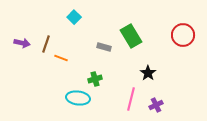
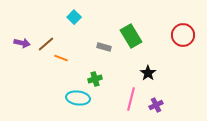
brown line: rotated 30 degrees clockwise
